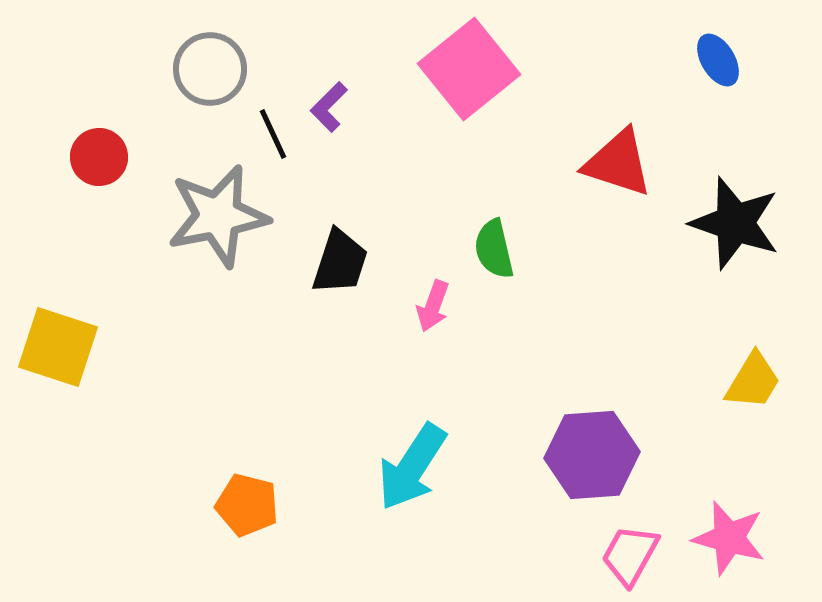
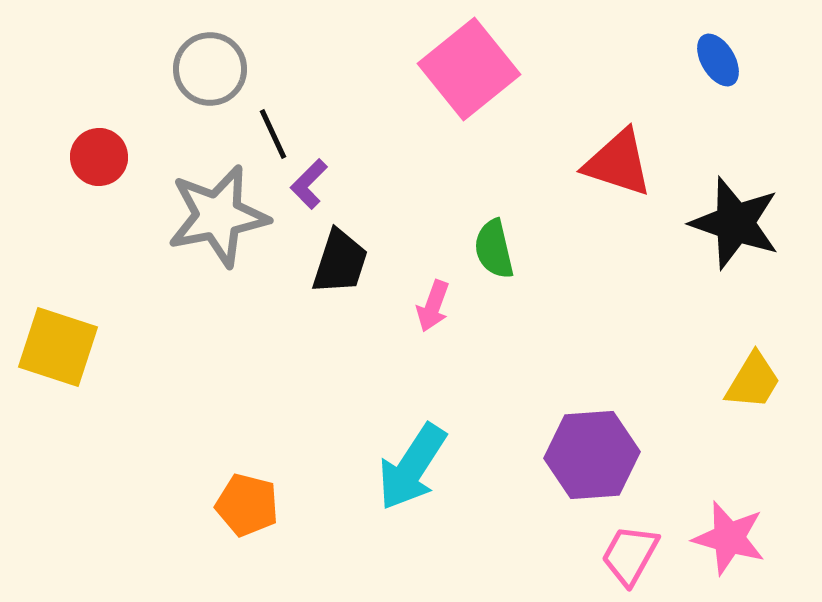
purple L-shape: moved 20 px left, 77 px down
